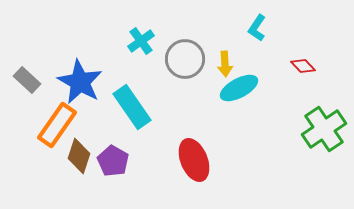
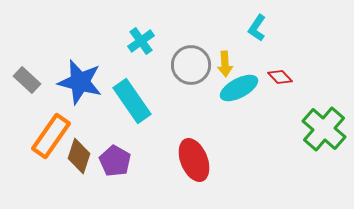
gray circle: moved 6 px right, 6 px down
red diamond: moved 23 px left, 11 px down
blue star: rotated 15 degrees counterclockwise
cyan rectangle: moved 6 px up
orange rectangle: moved 6 px left, 11 px down
green cross: rotated 15 degrees counterclockwise
purple pentagon: moved 2 px right
